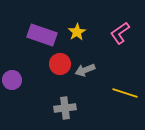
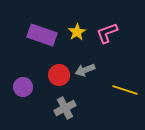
pink L-shape: moved 13 px left; rotated 15 degrees clockwise
red circle: moved 1 px left, 11 px down
purple circle: moved 11 px right, 7 px down
yellow line: moved 3 px up
gray cross: rotated 20 degrees counterclockwise
